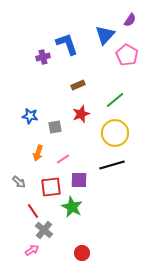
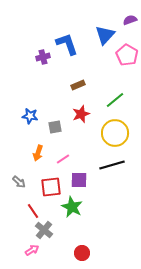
purple semicircle: rotated 144 degrees counterclockwise
